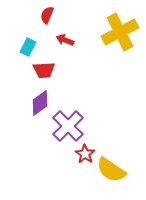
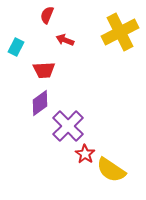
cyan rectangle: moved 12 px left
